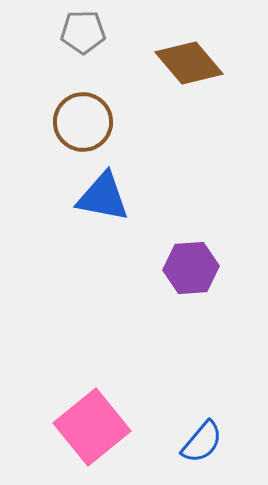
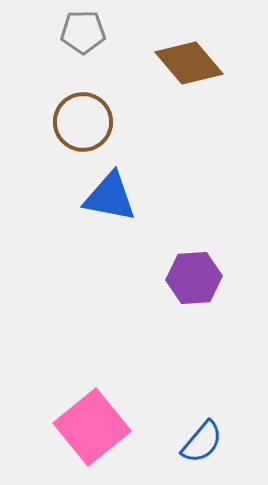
blue triangle: moved 7 px right
purple hexagon: moved 3 px right, 10 px down
